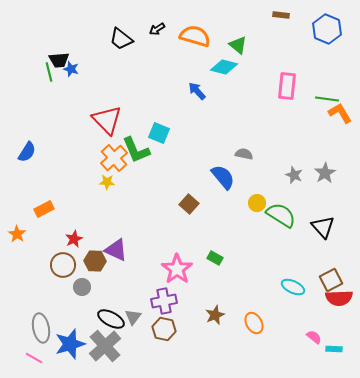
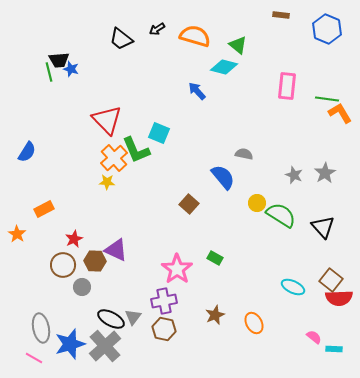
brown square at (331, 280): rotated 25 degrees counterclockwise
